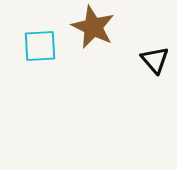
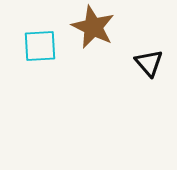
black triangle: moved 6 px left, 3 px down
